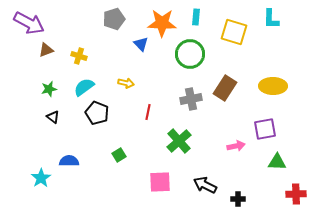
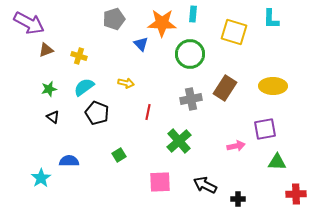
cyan rectangle: moved 3 px left, 3 px up
